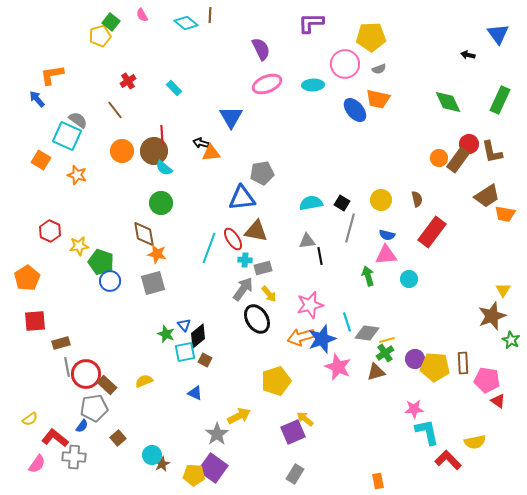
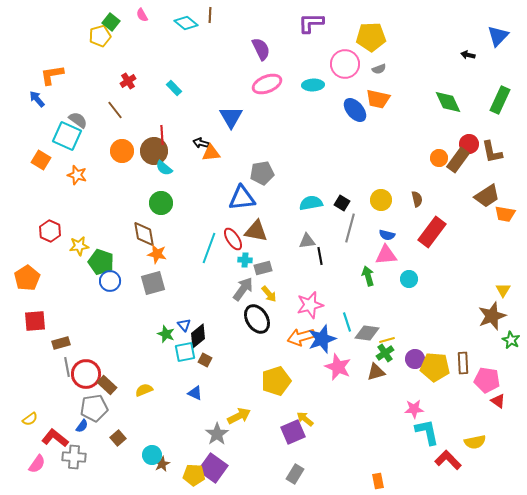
blue triangle at (498, 34): moved 2 px down; rotated 20 degrees clockwise
yellow semicircle at (144, 381): moved 9 px down
